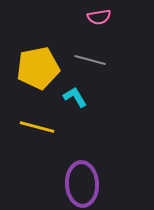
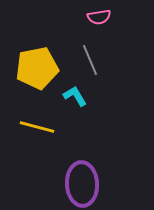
gray line: rotated 52 degrees clockwise
yellow pentagon: moved 1 px left
cyan L-shape: moved 1 px up
